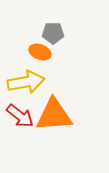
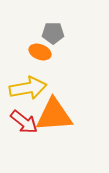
yellow arrow: moved 2 px right, 6 px down
red arrow: moved 4 px right, 6 px down
